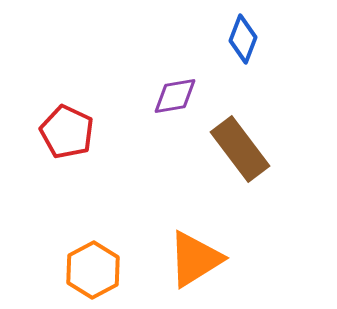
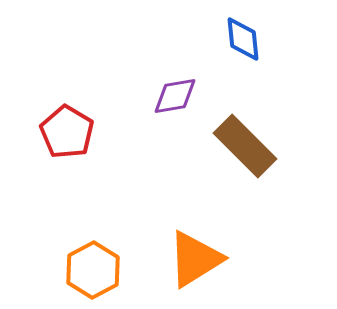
blue diamond: rotated 27 degrees counterclockwise
red pentagon: rotated 6 degrees clockwise
brown rectangle: moved 5 px right, 3 px up; rotated 8 degrees counterclockwise
